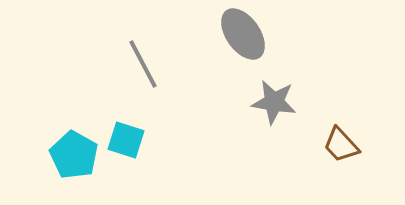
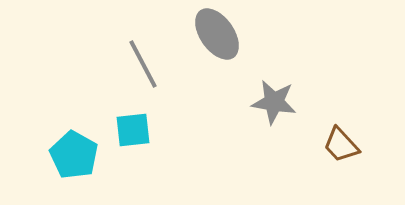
gray ellipse: moved 26 px left
cyan square: moved 7 px right, 10 px up; rotated 24 degrees counterclockwise
